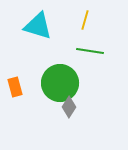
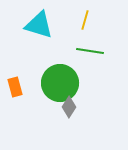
cyan triangle: moved 1 px right, 1 px up
